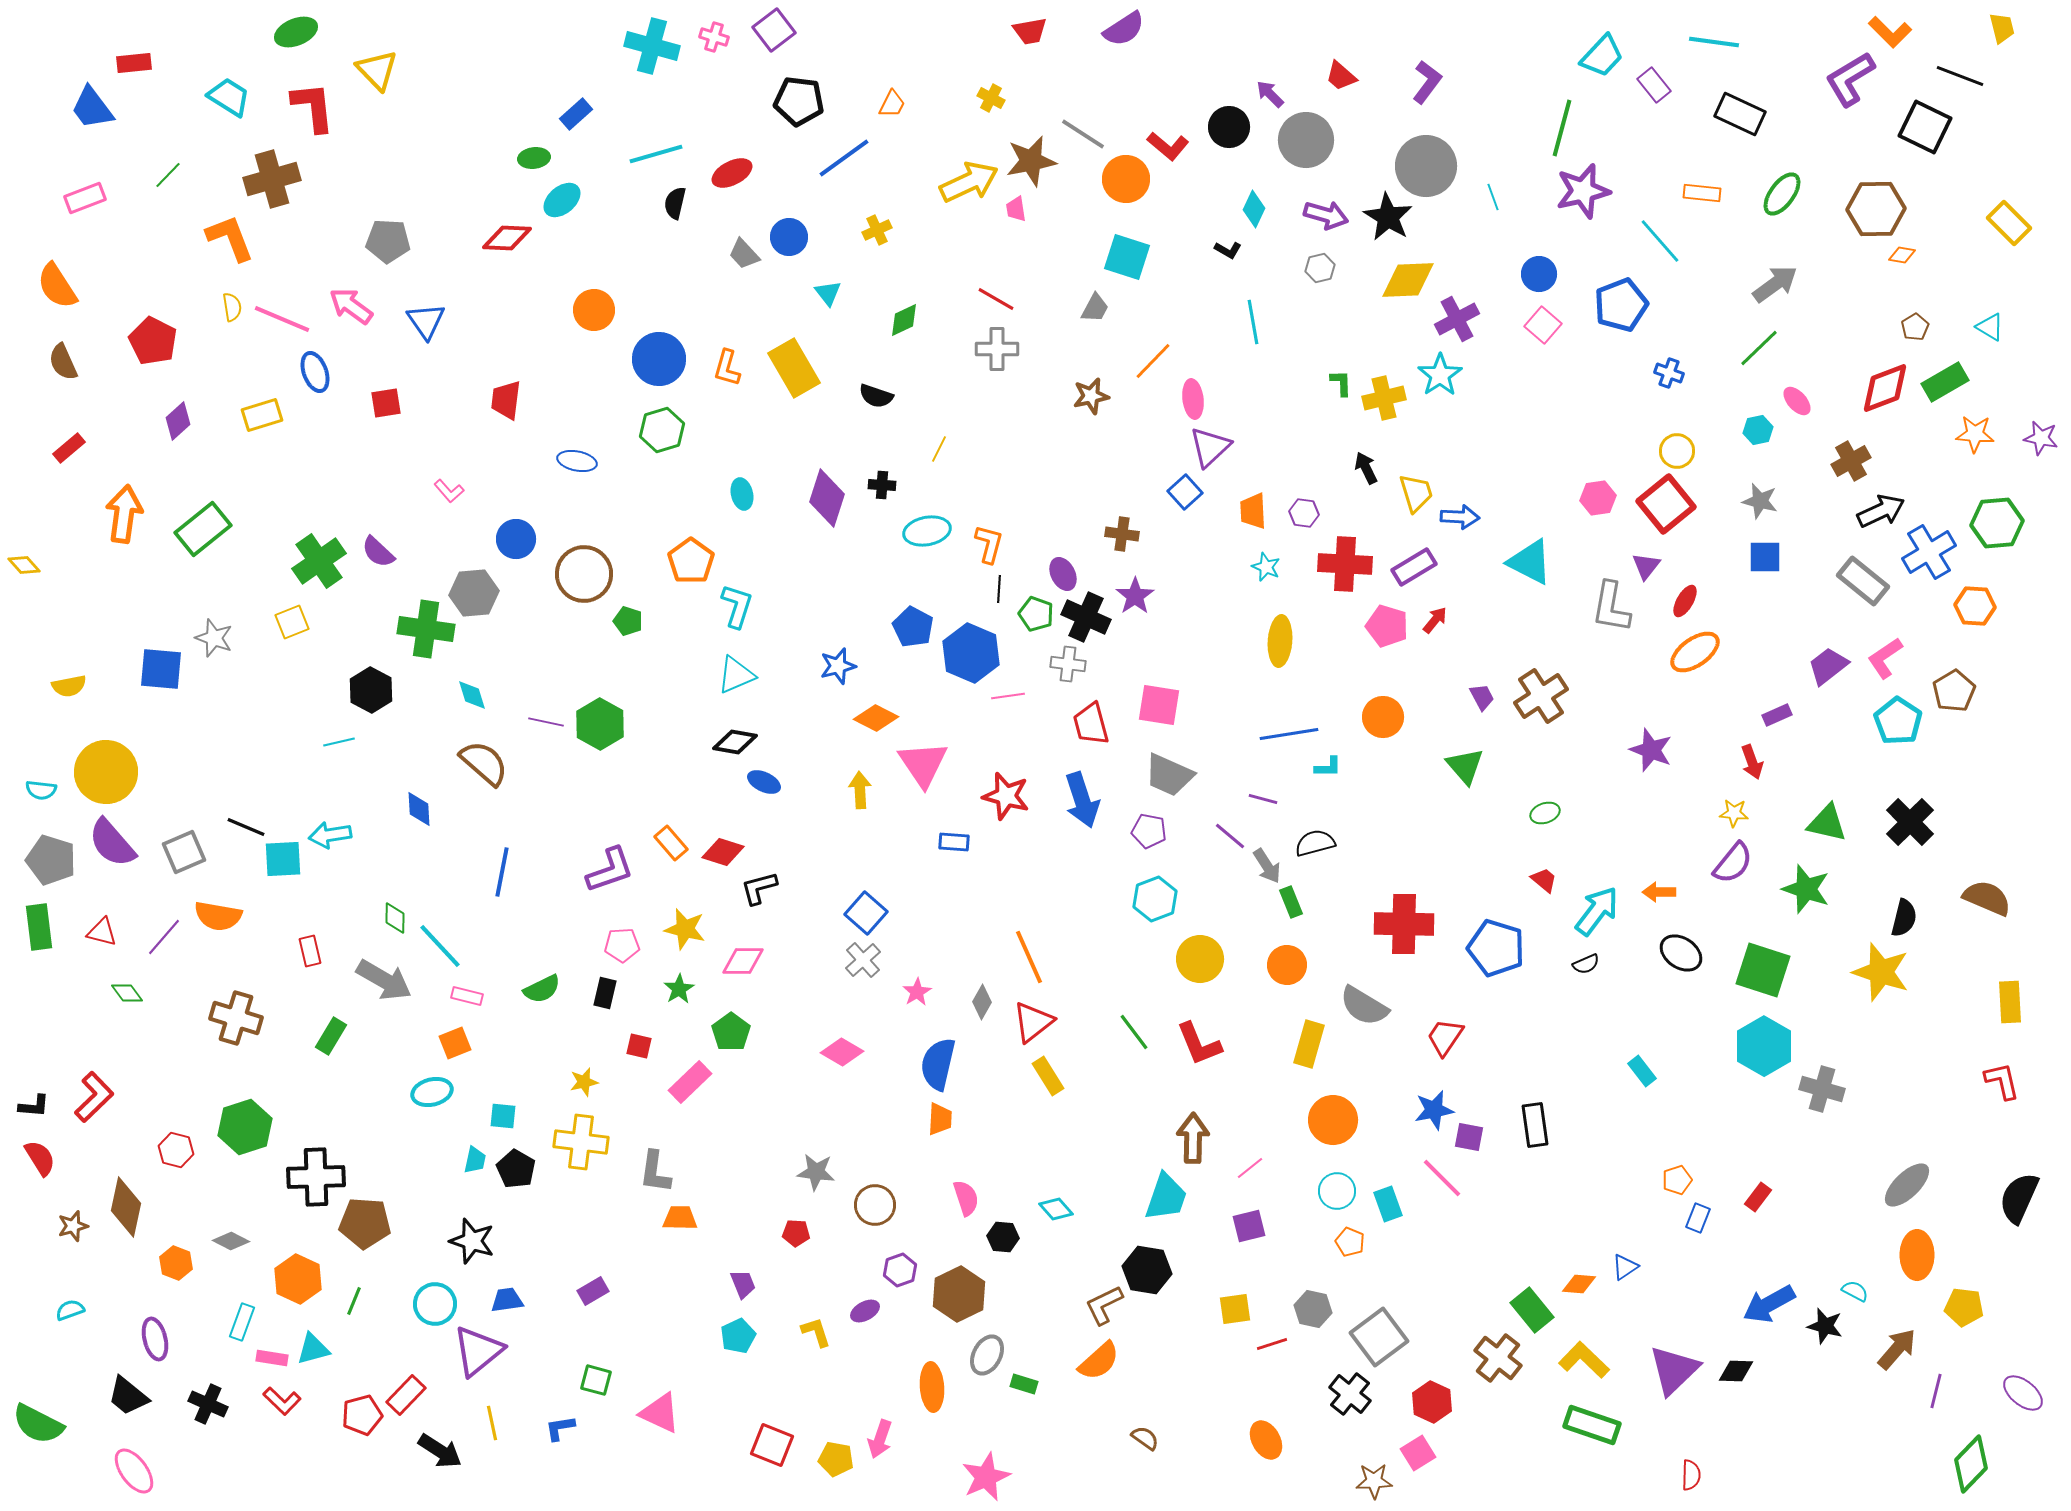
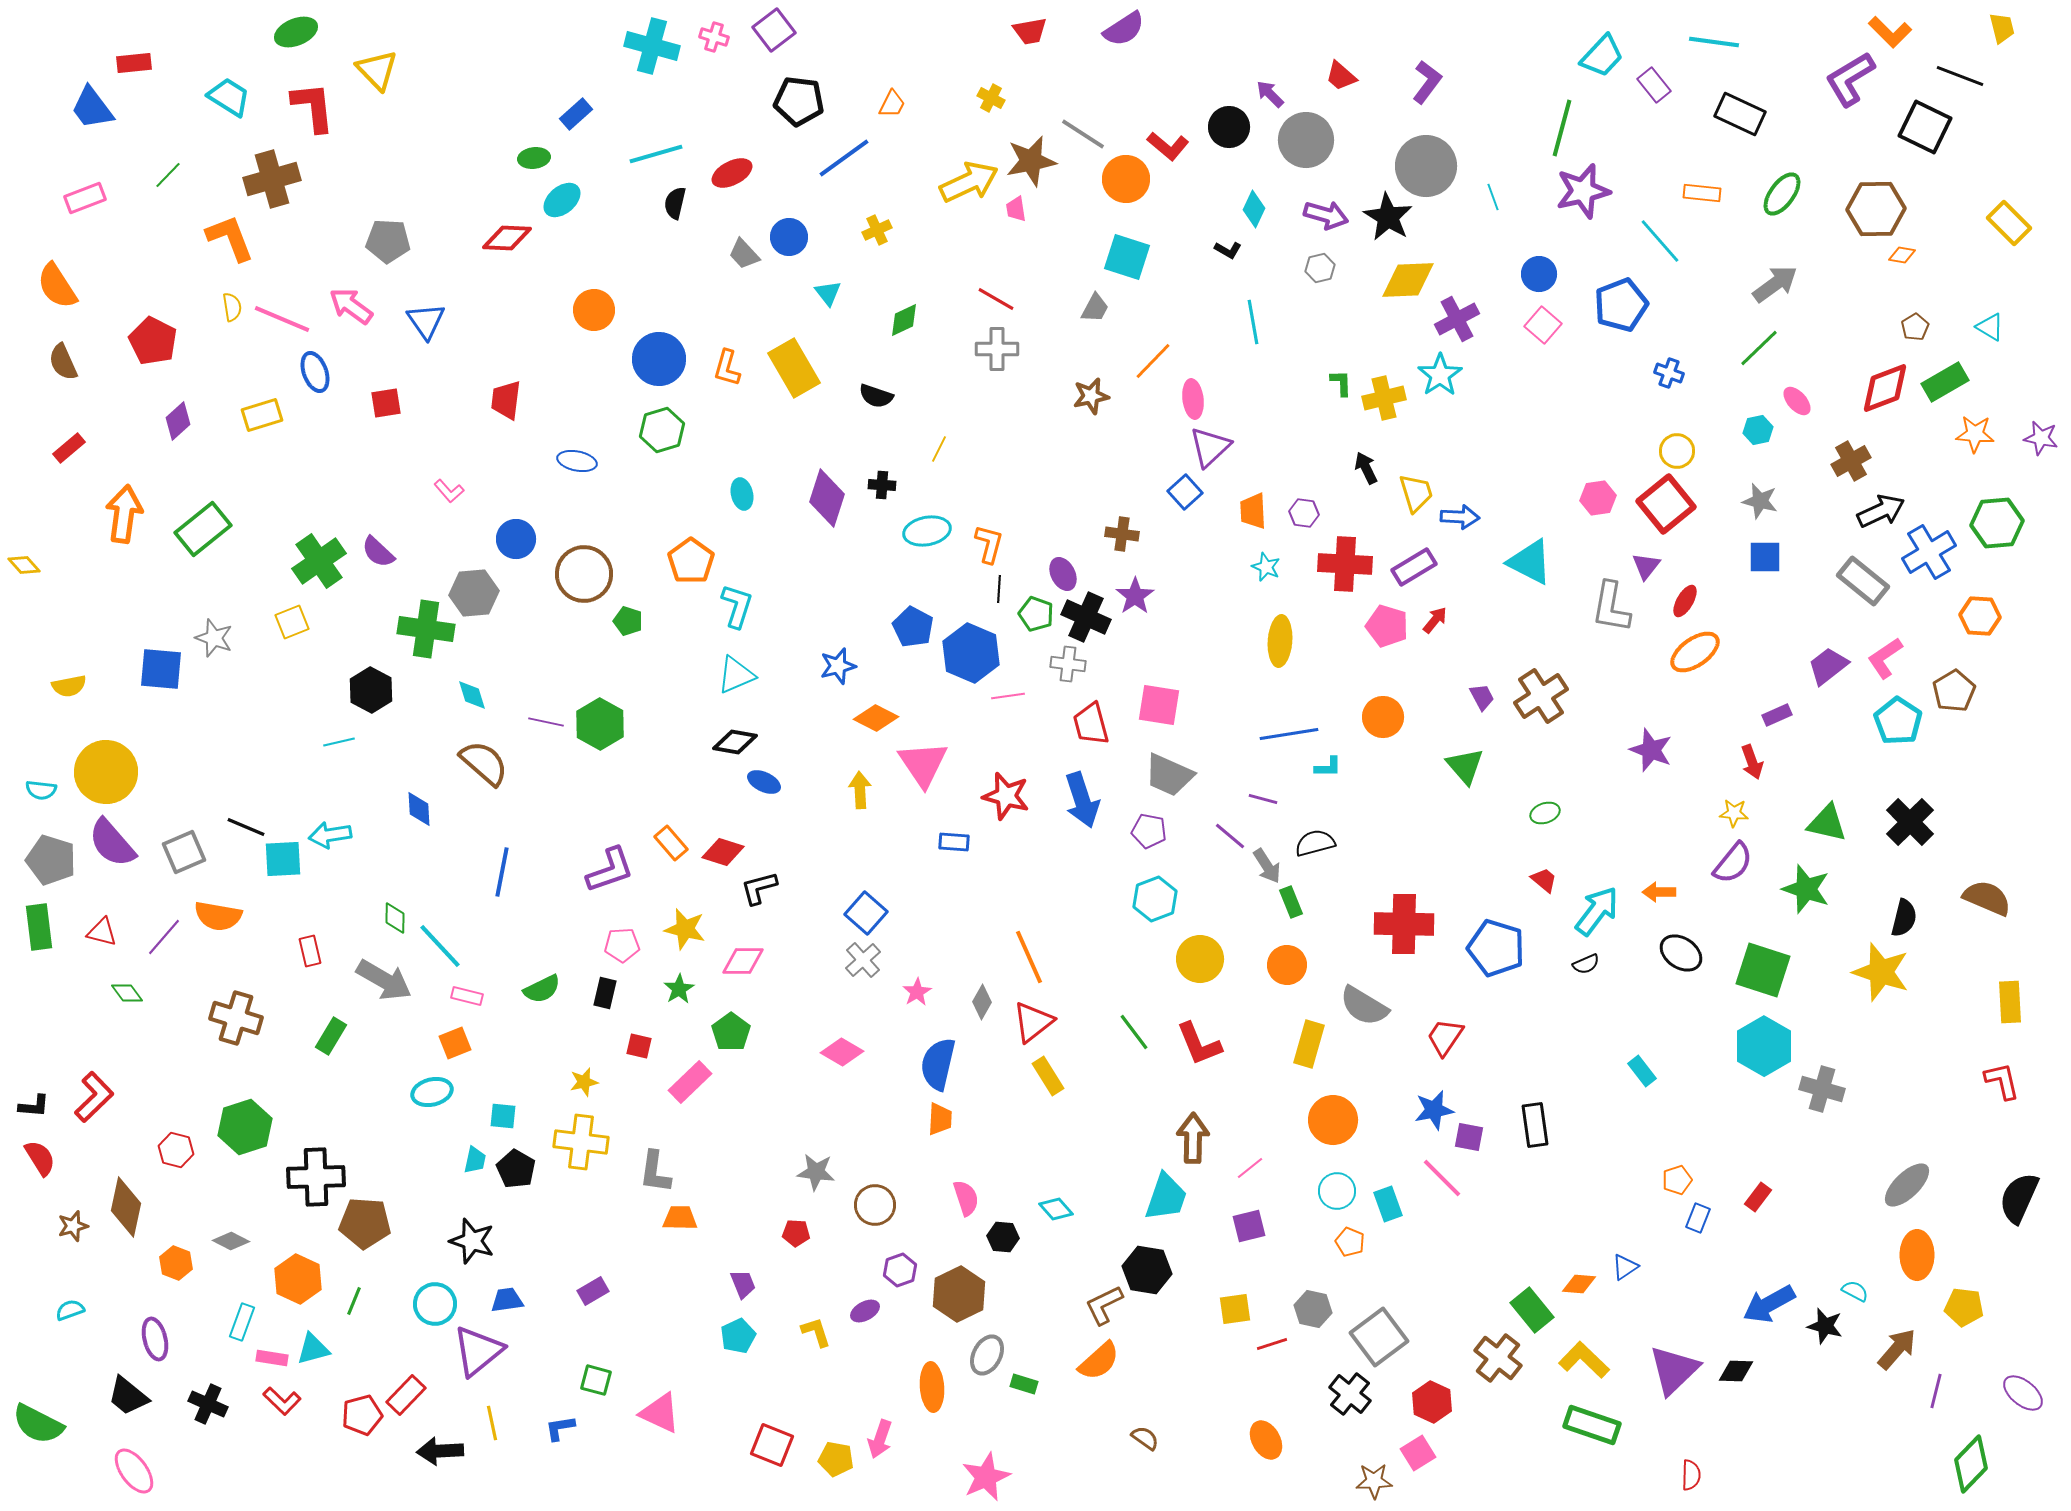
orange hexagon at (1975, 606): moved 5 px right, 10 px down
black arrow at (440, 1451): rotated 144 degrees clockwise
